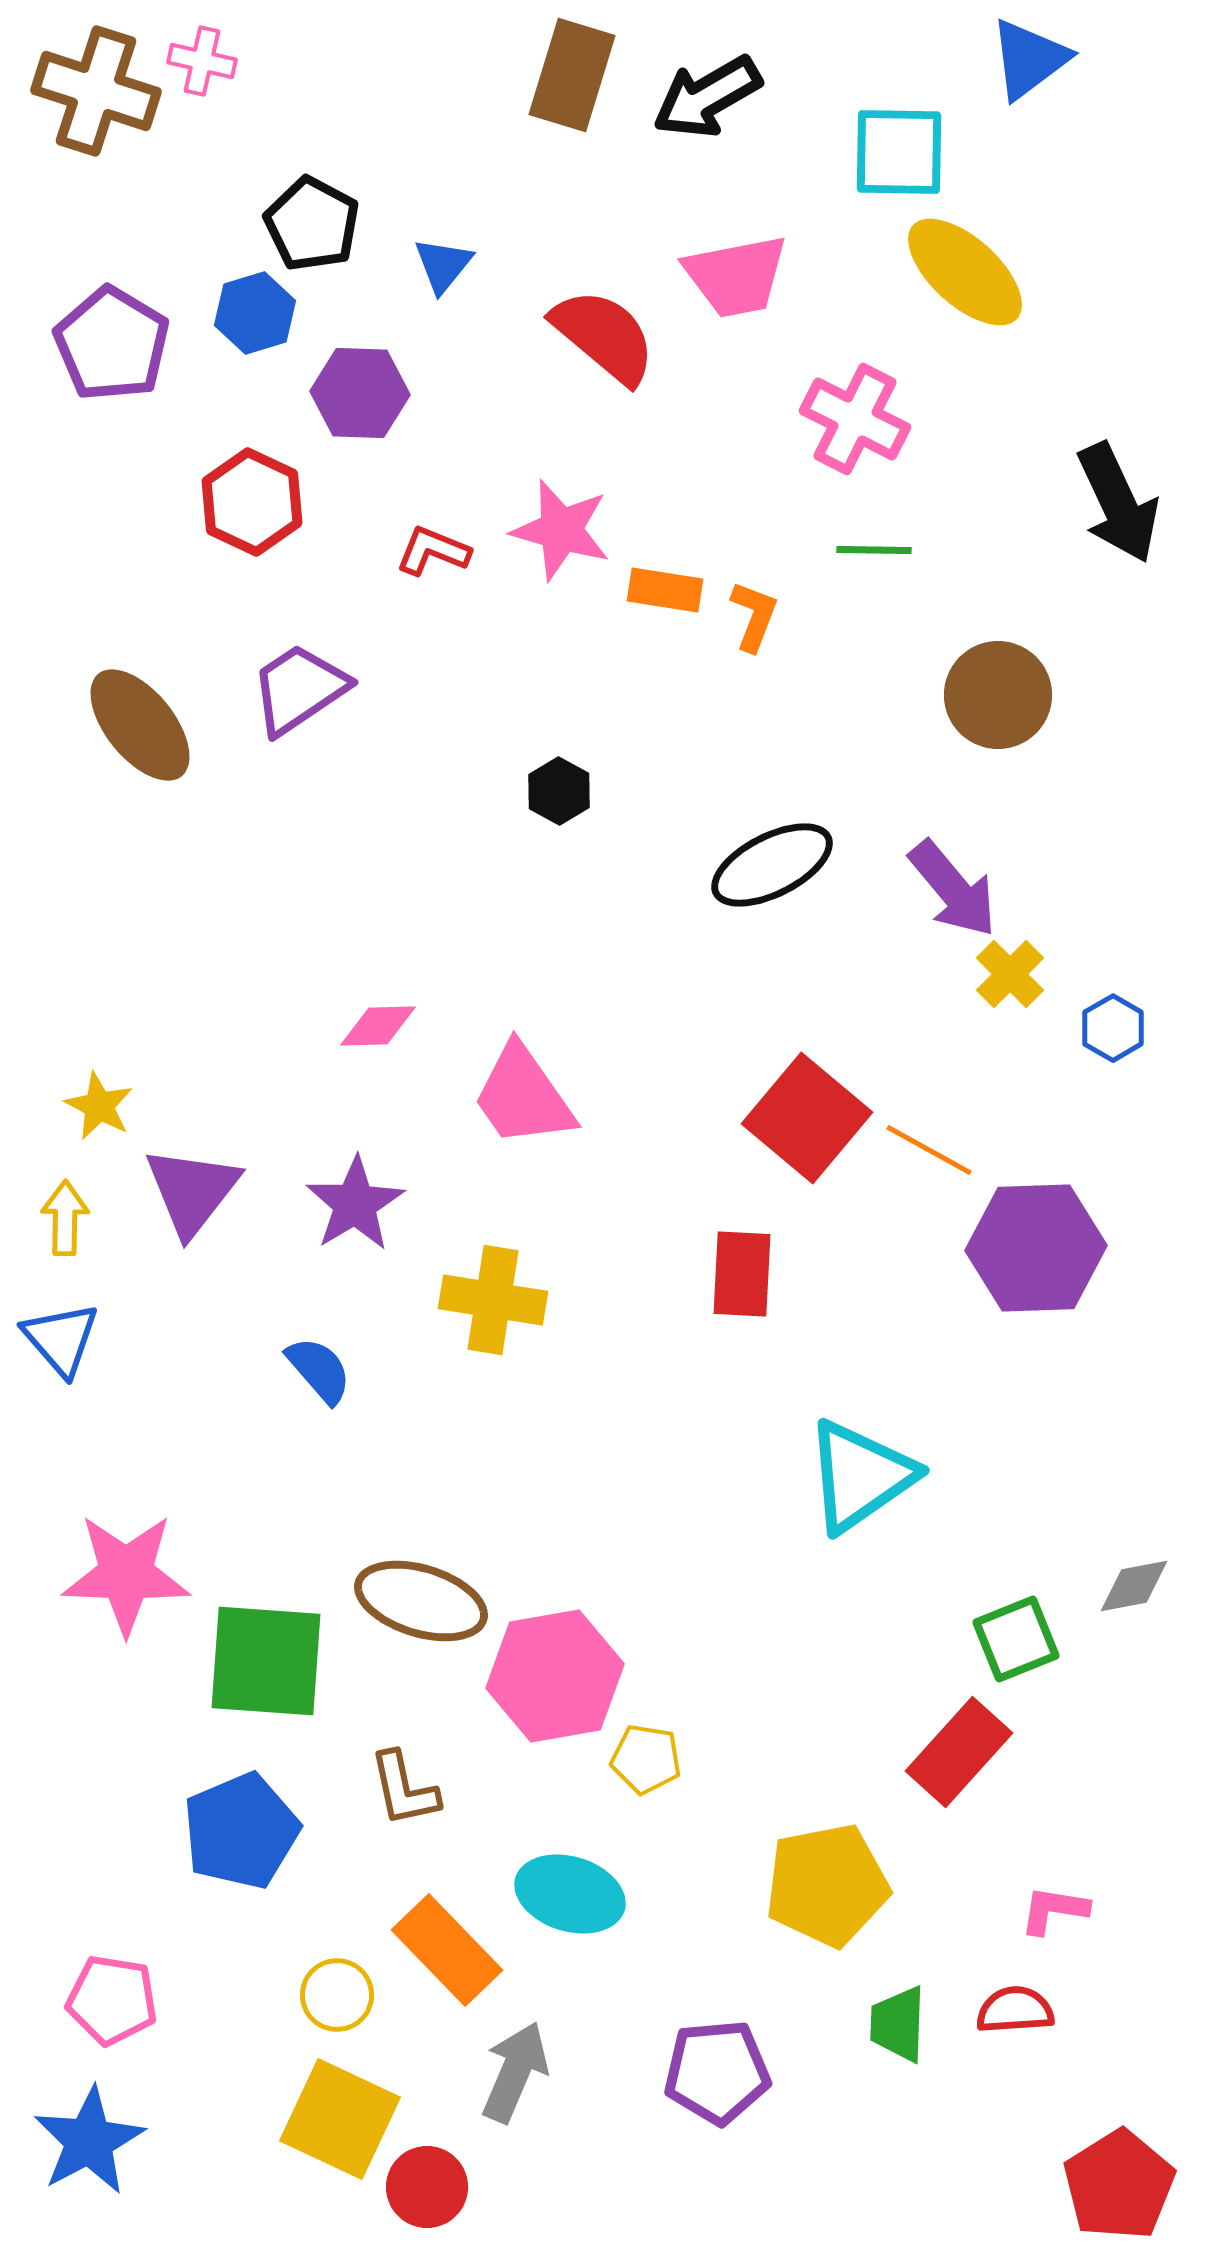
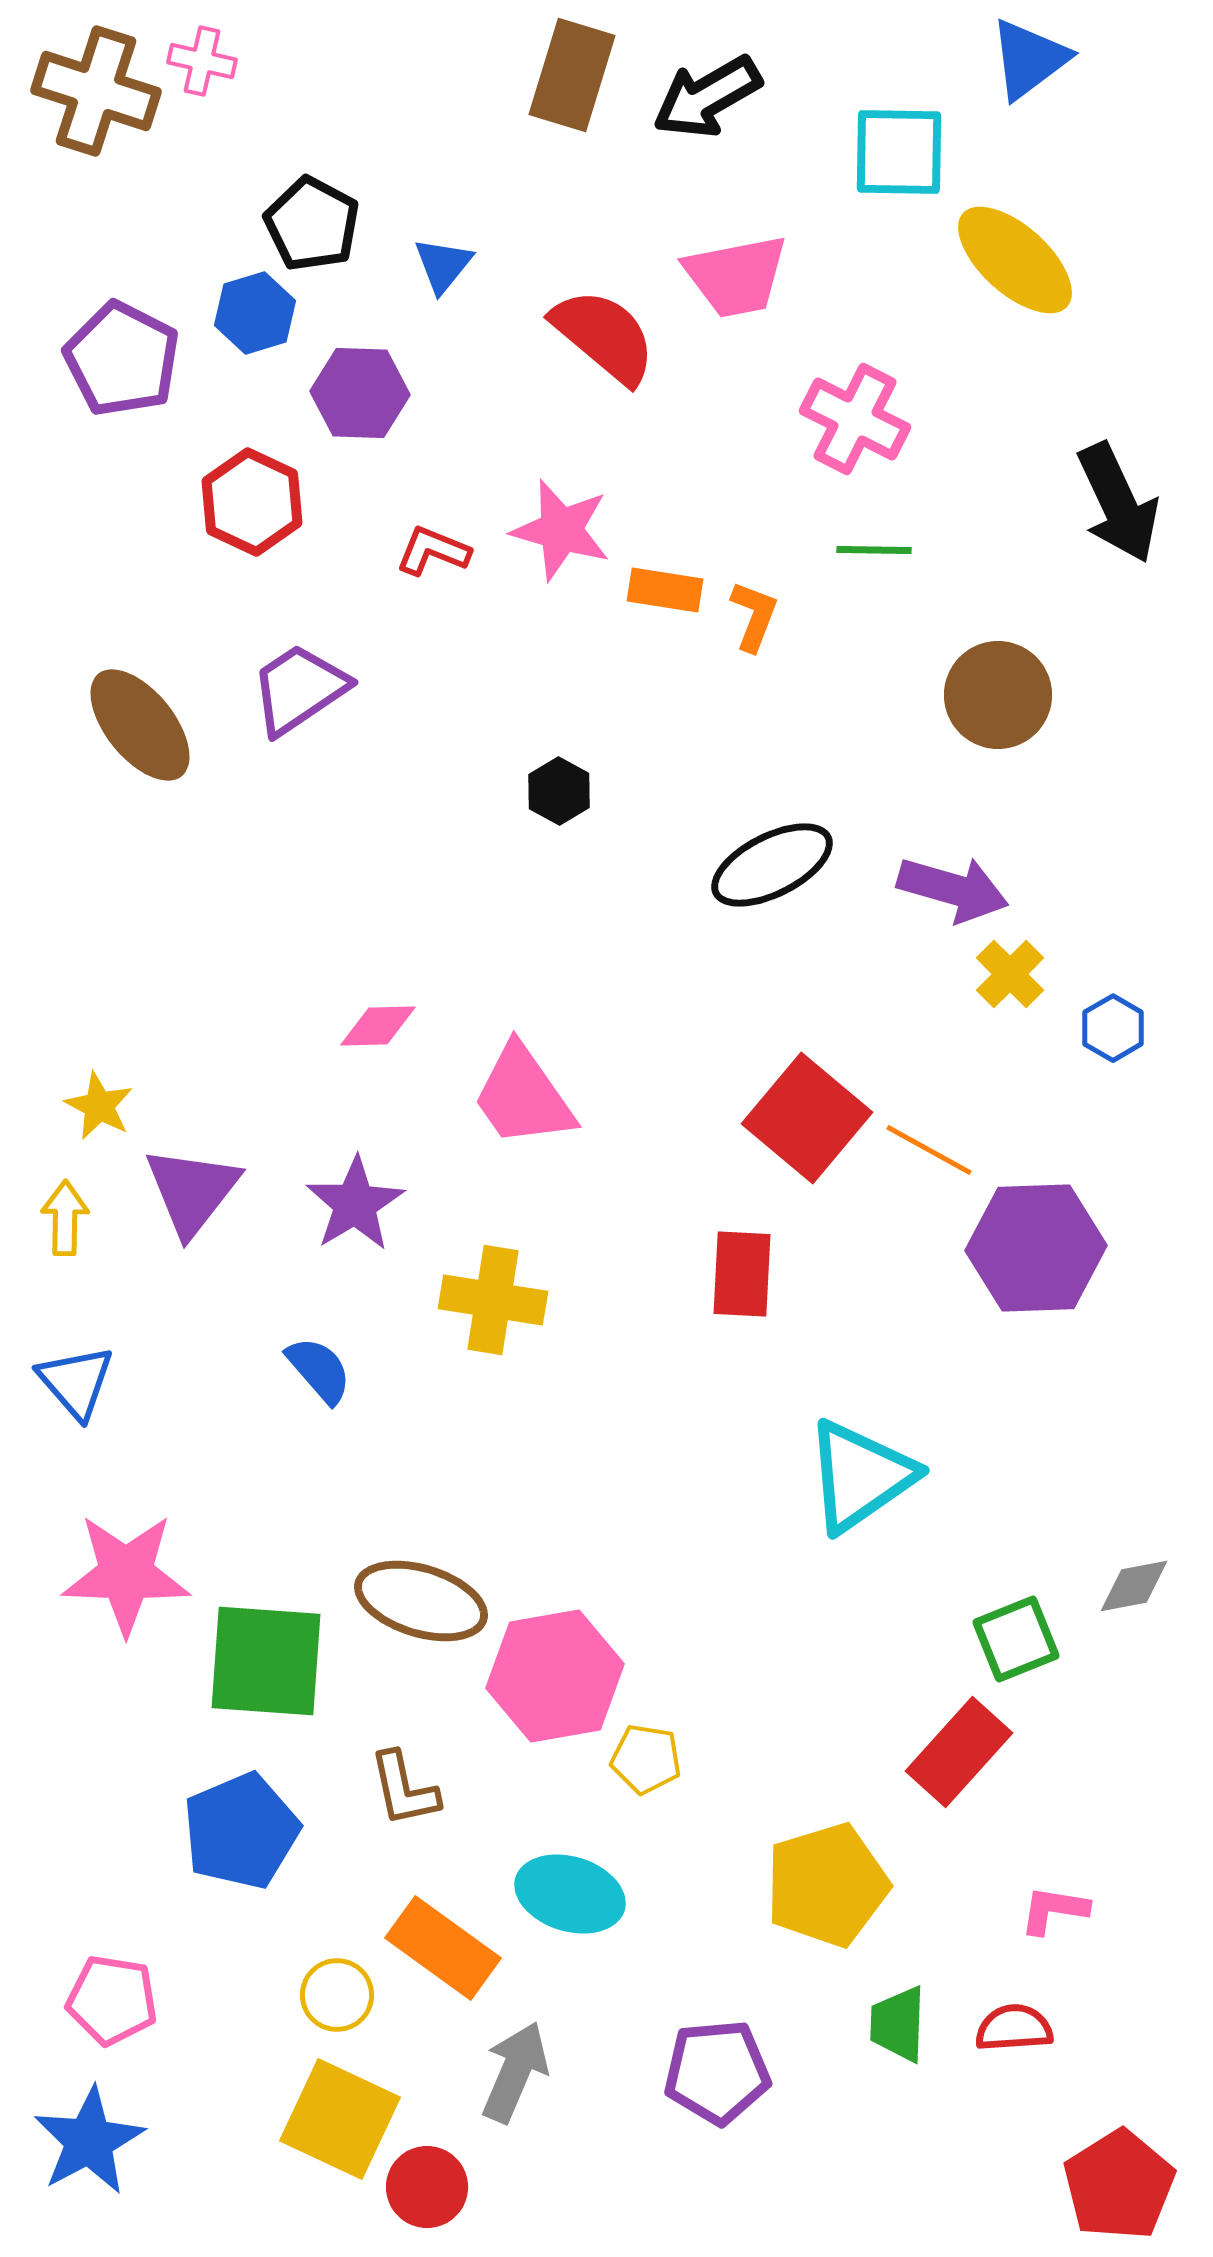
yellow ellipse at (965, 272): moved 50 px right, 12 px up
purple pentagon at (112, 344): moved 10 px right, 15 px down; rotated 4 degrees counterclockwise
purple arrow at (953, 889): rotated 34 degrees counterclockwise
blue triangle at (61, 1339): moved 15 px right, 43 px down
yellow pentagon at (827, 1885): rotated 6 degrees counterclockwise
orange rectangle at (447, 1950): moved 4 px left, 2 px up; rotated 10 degrees counterclockwise
red semicircle at (1015, 2010): moved 1 px left, 18 px down
